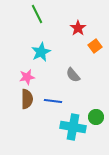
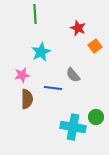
green line: moved 2 px left; rotated 24 degrees clockwise
red star: rotated 14 degrees counterclockwise
pink star: moved 5 px left, 2 px up
blue line: moved 13 px up
